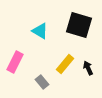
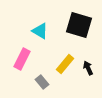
pink rectangle: moved 7 px right, 3 px up
